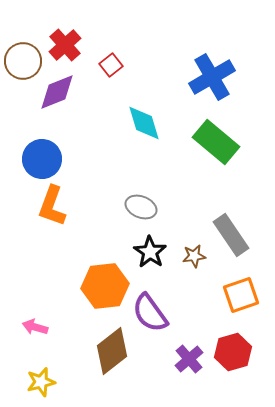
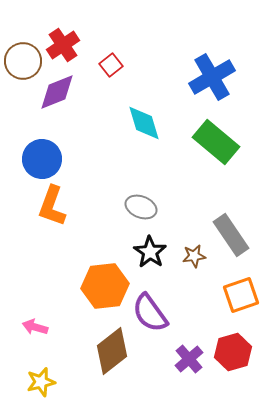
red cross: moved 2 px left; rotated 8 degrees clockwise
